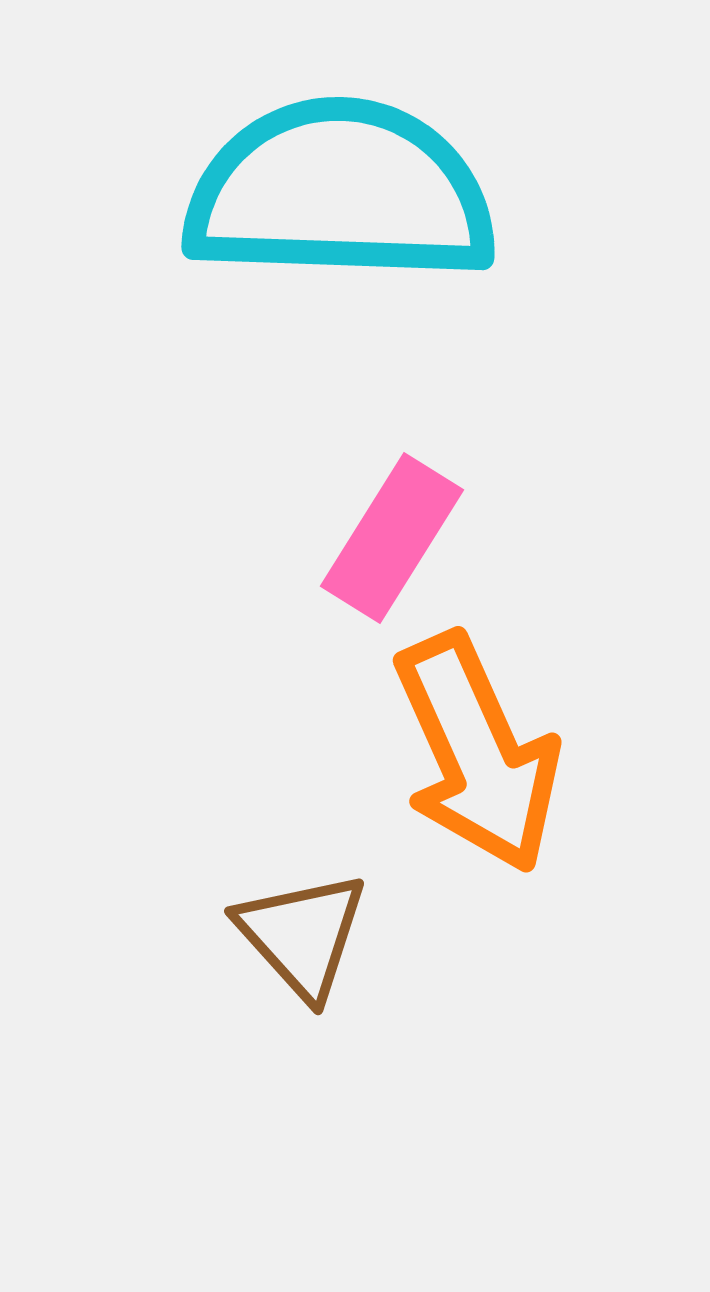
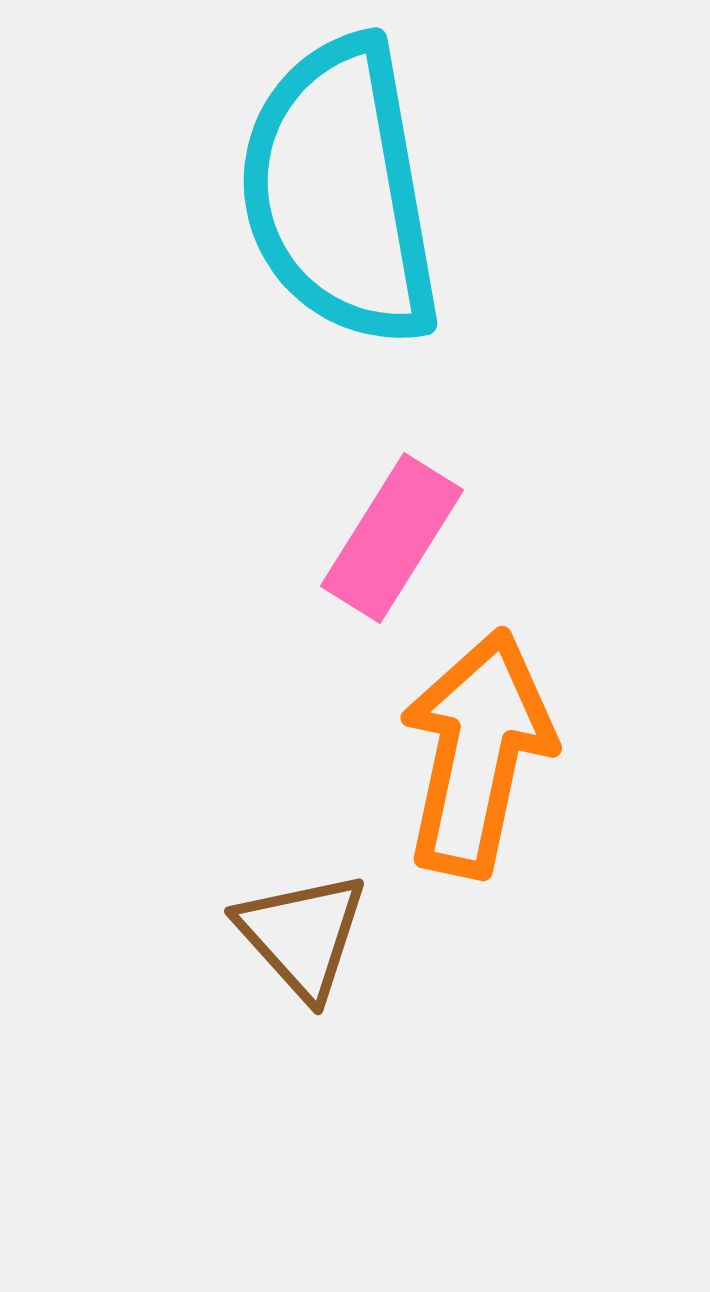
cyan semicircle: rotated 102 degrees counterclockwise
orange arrow: rotated 144 degrees counterclockwise
